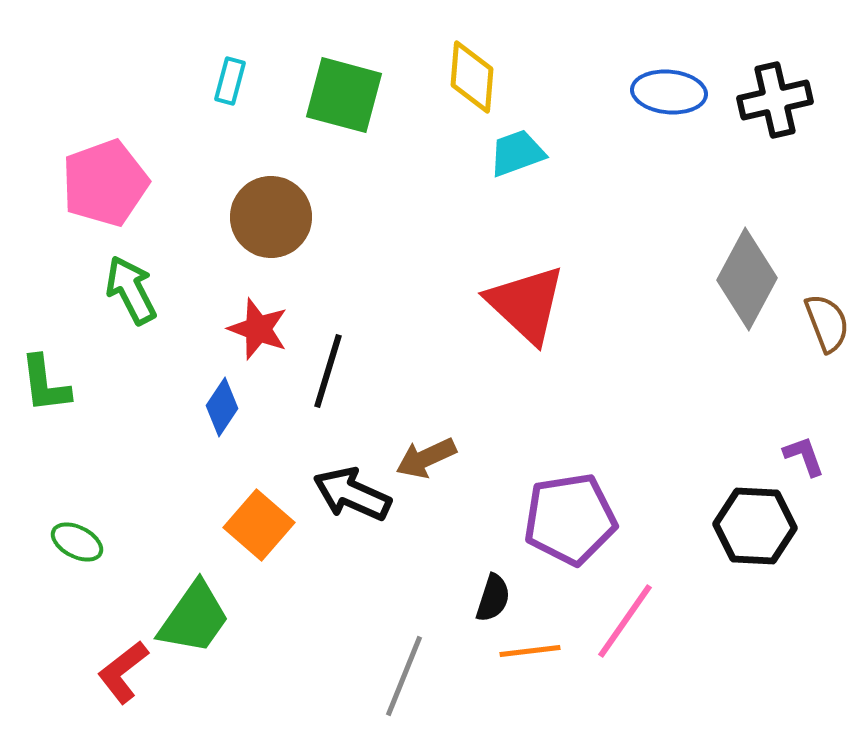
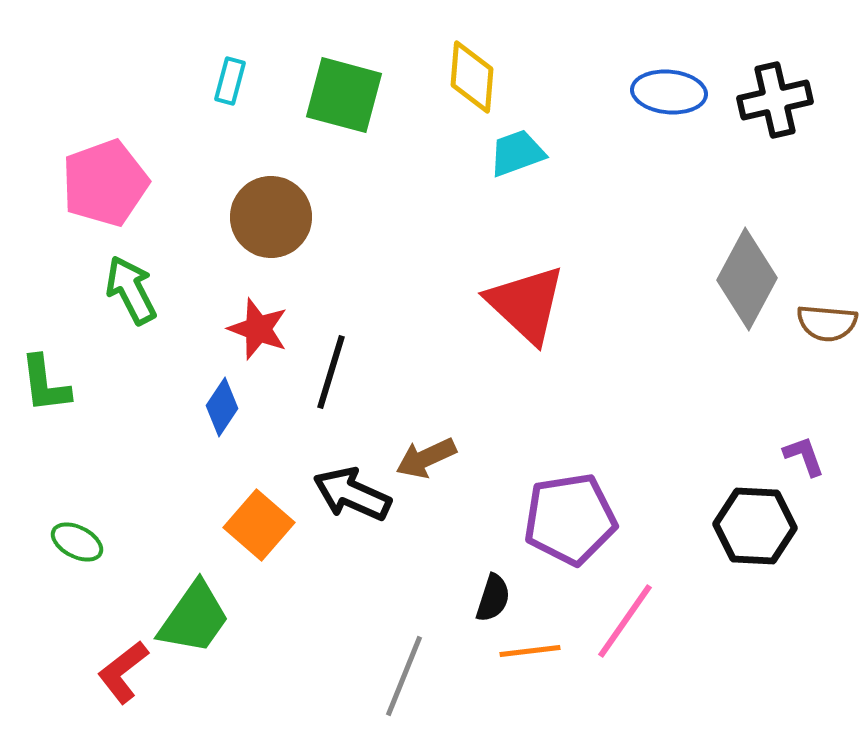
brown semicircle: rotated 116 degrees clockwise
black line: moved 3 px right, 1 px down
